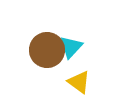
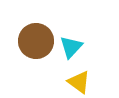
brown circle: moved 11 px left, 9 px up
